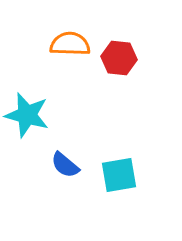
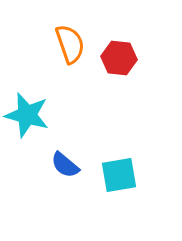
orange semicircle: rotated 69 degrees clockwise
